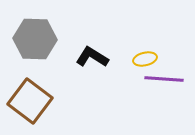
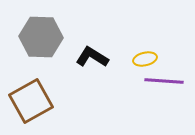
gray hexagon: moved 6 px right, 2 px up
purple line: moved 2 px down
brown square: moved 1 px right; rotated 24 degrees clockwise
